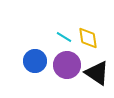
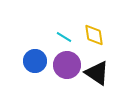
yellow diamond: moved 6 px right, 3 px up
